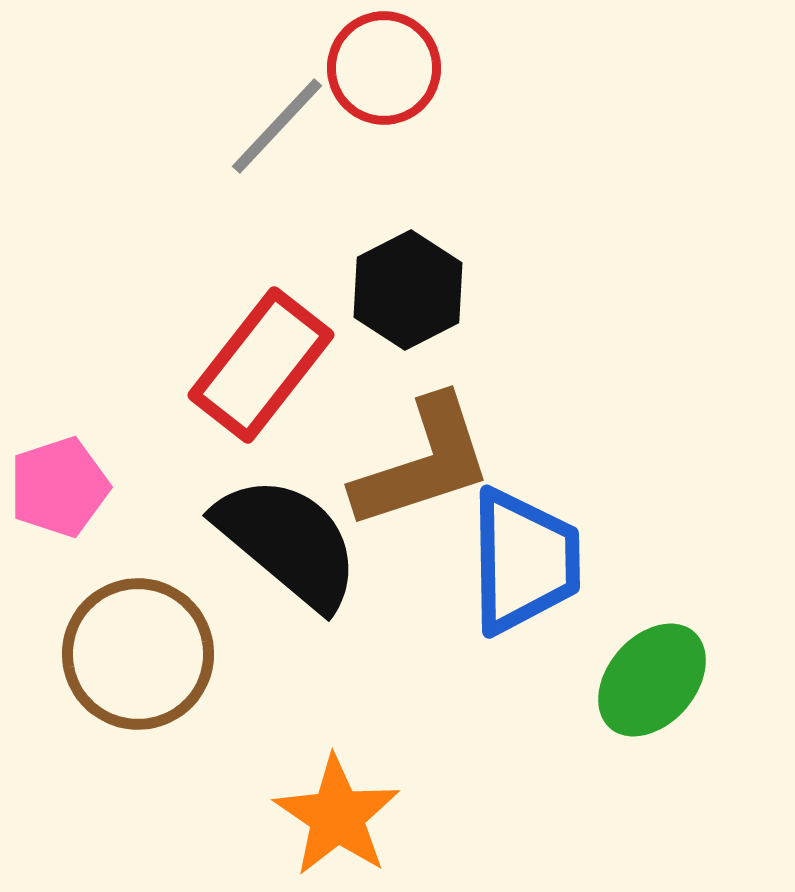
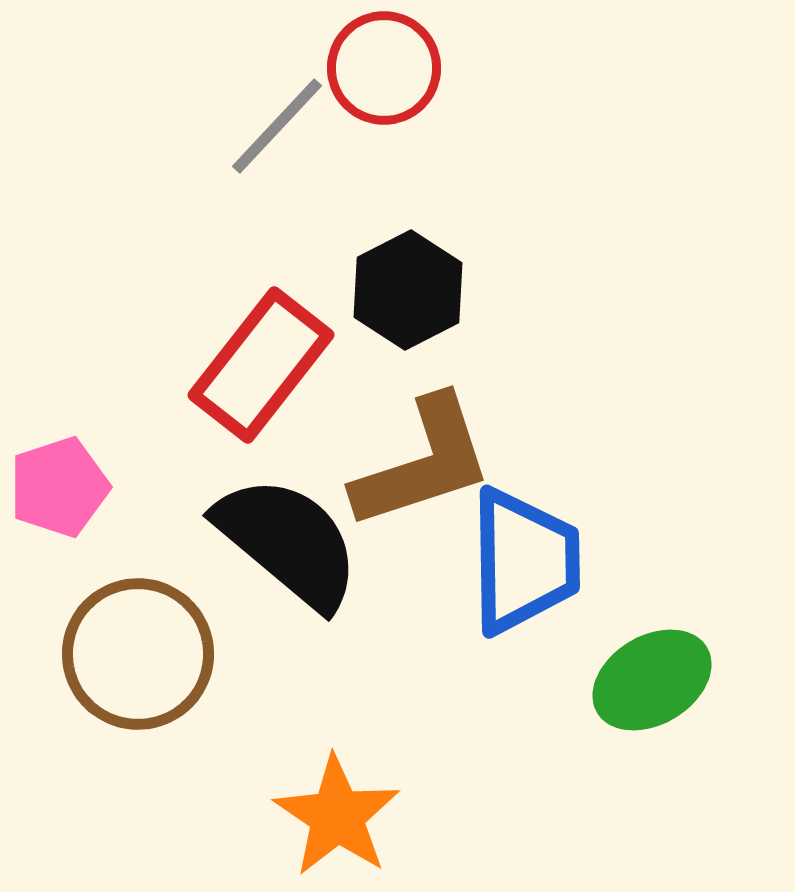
green ellipse: rotated 18 degrees clockwise
